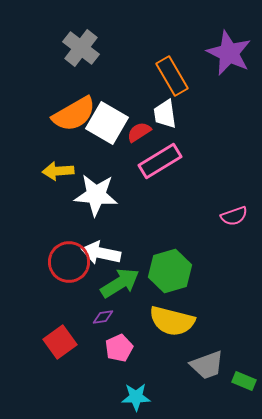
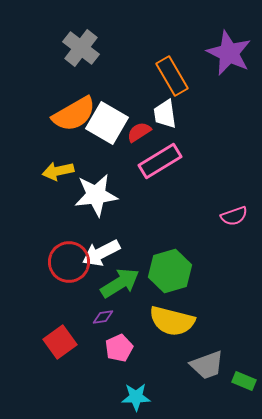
yellow arrow: rotated 8 degrees counterclockwise
white star: rotated 12 degrees counterclockwise
white arrow: rotated 39 degrees counterclockwise
